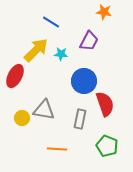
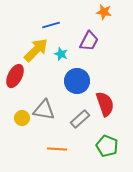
blue line: moved 3 px down; rotated 48 degrees counterclockwise
cyan star: rotated 16 degrees clockwise
blue circle: moved 7 px left
gray rectangle: rotated 36 degrees clockwise
